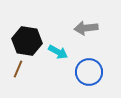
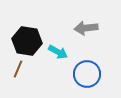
blue circle: moved 2 px left, 2 px down
